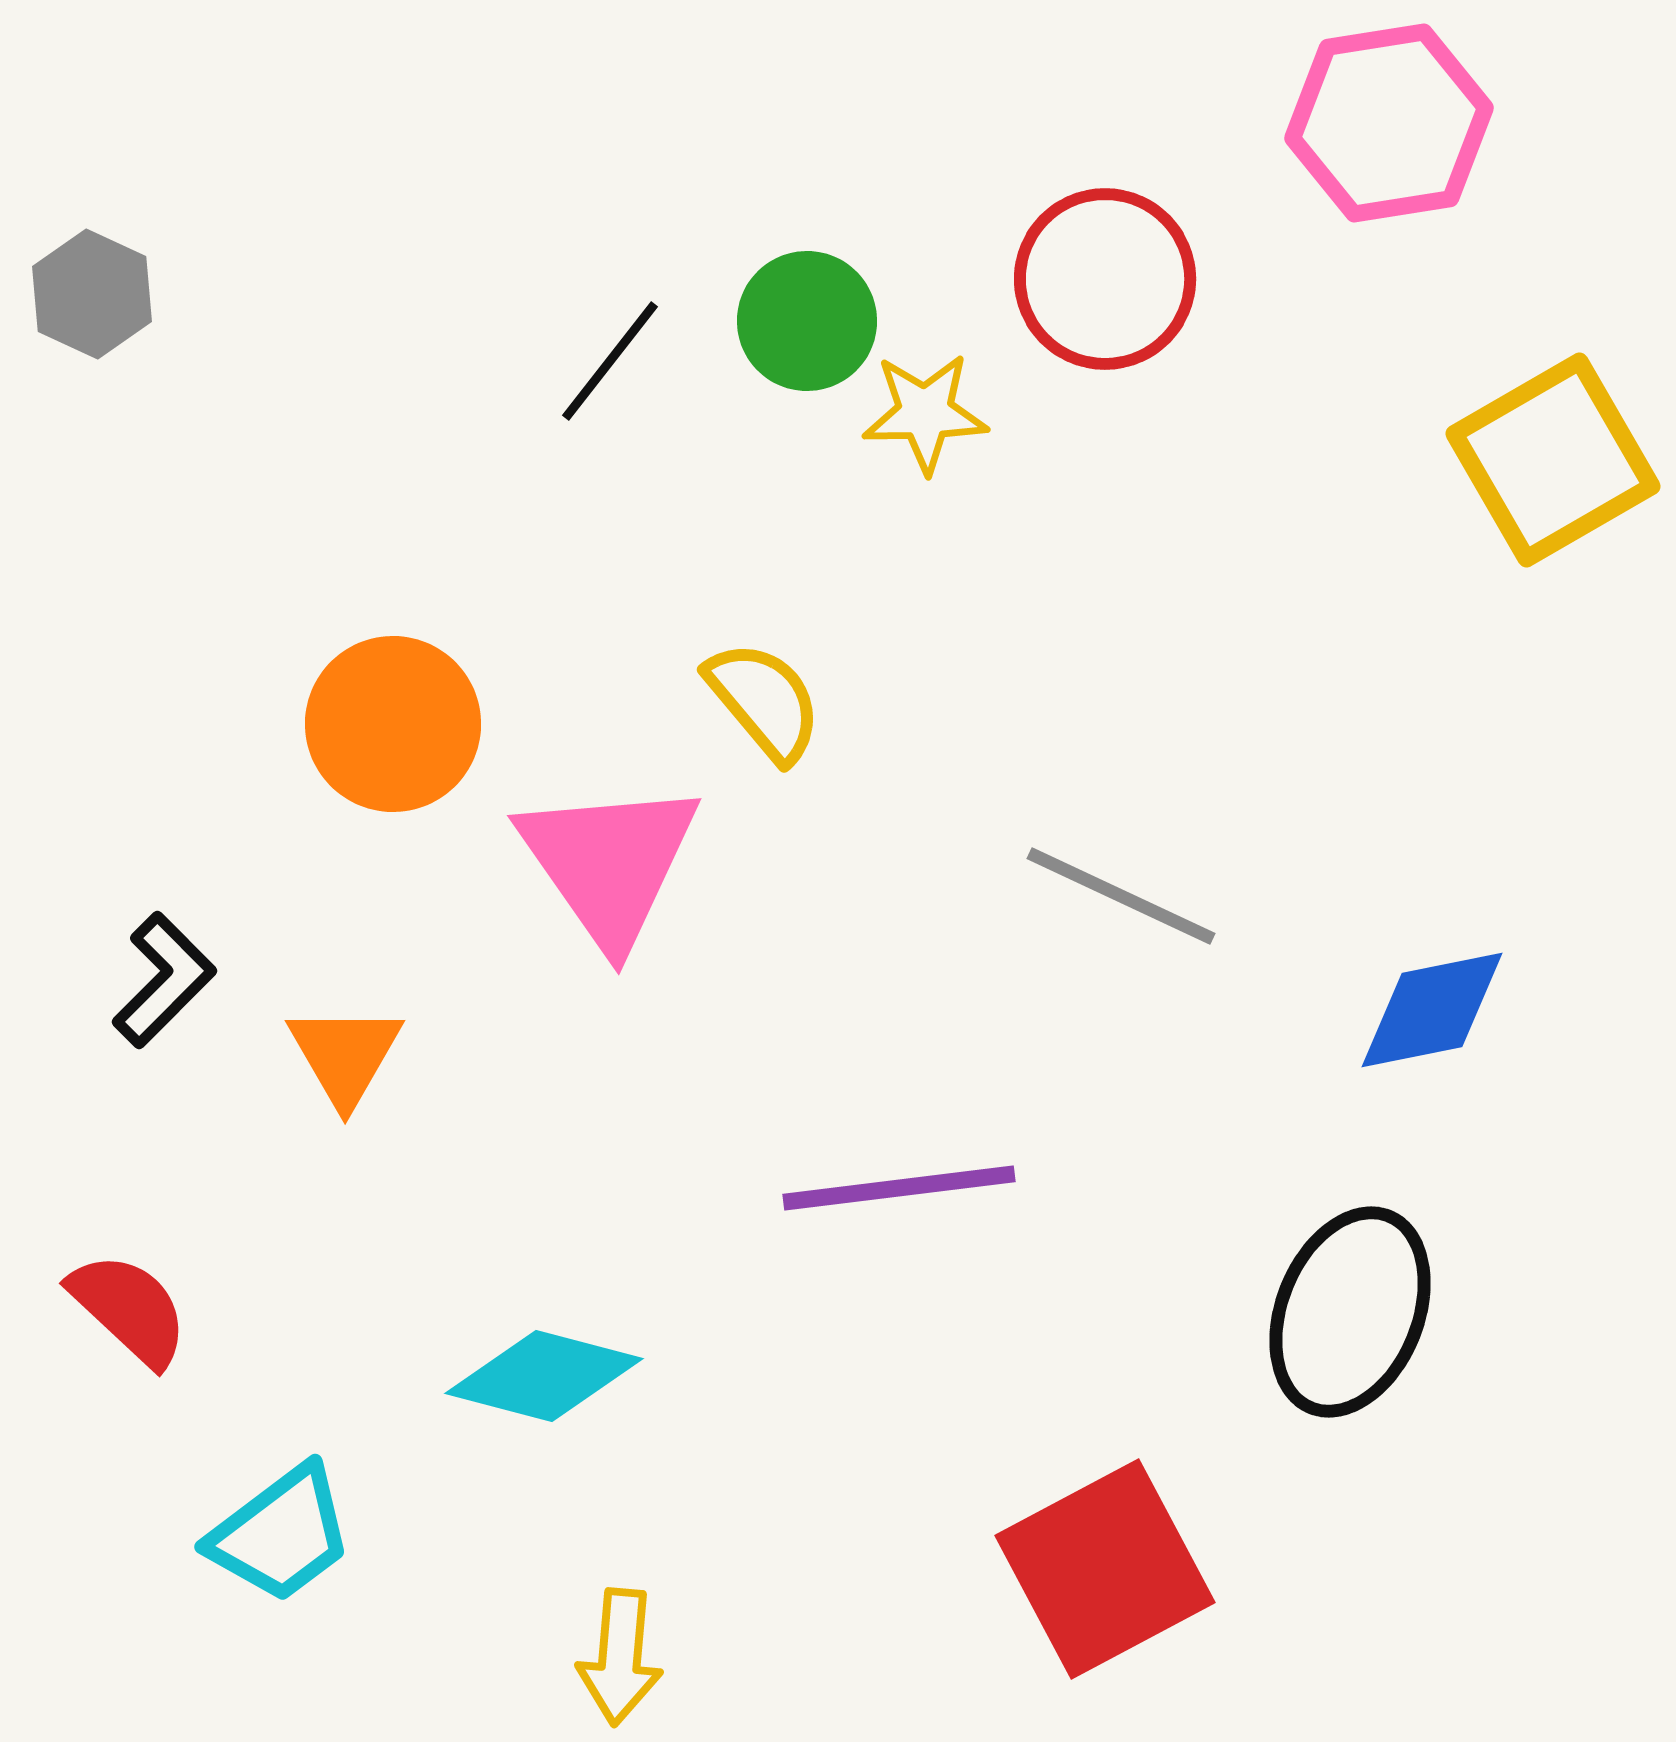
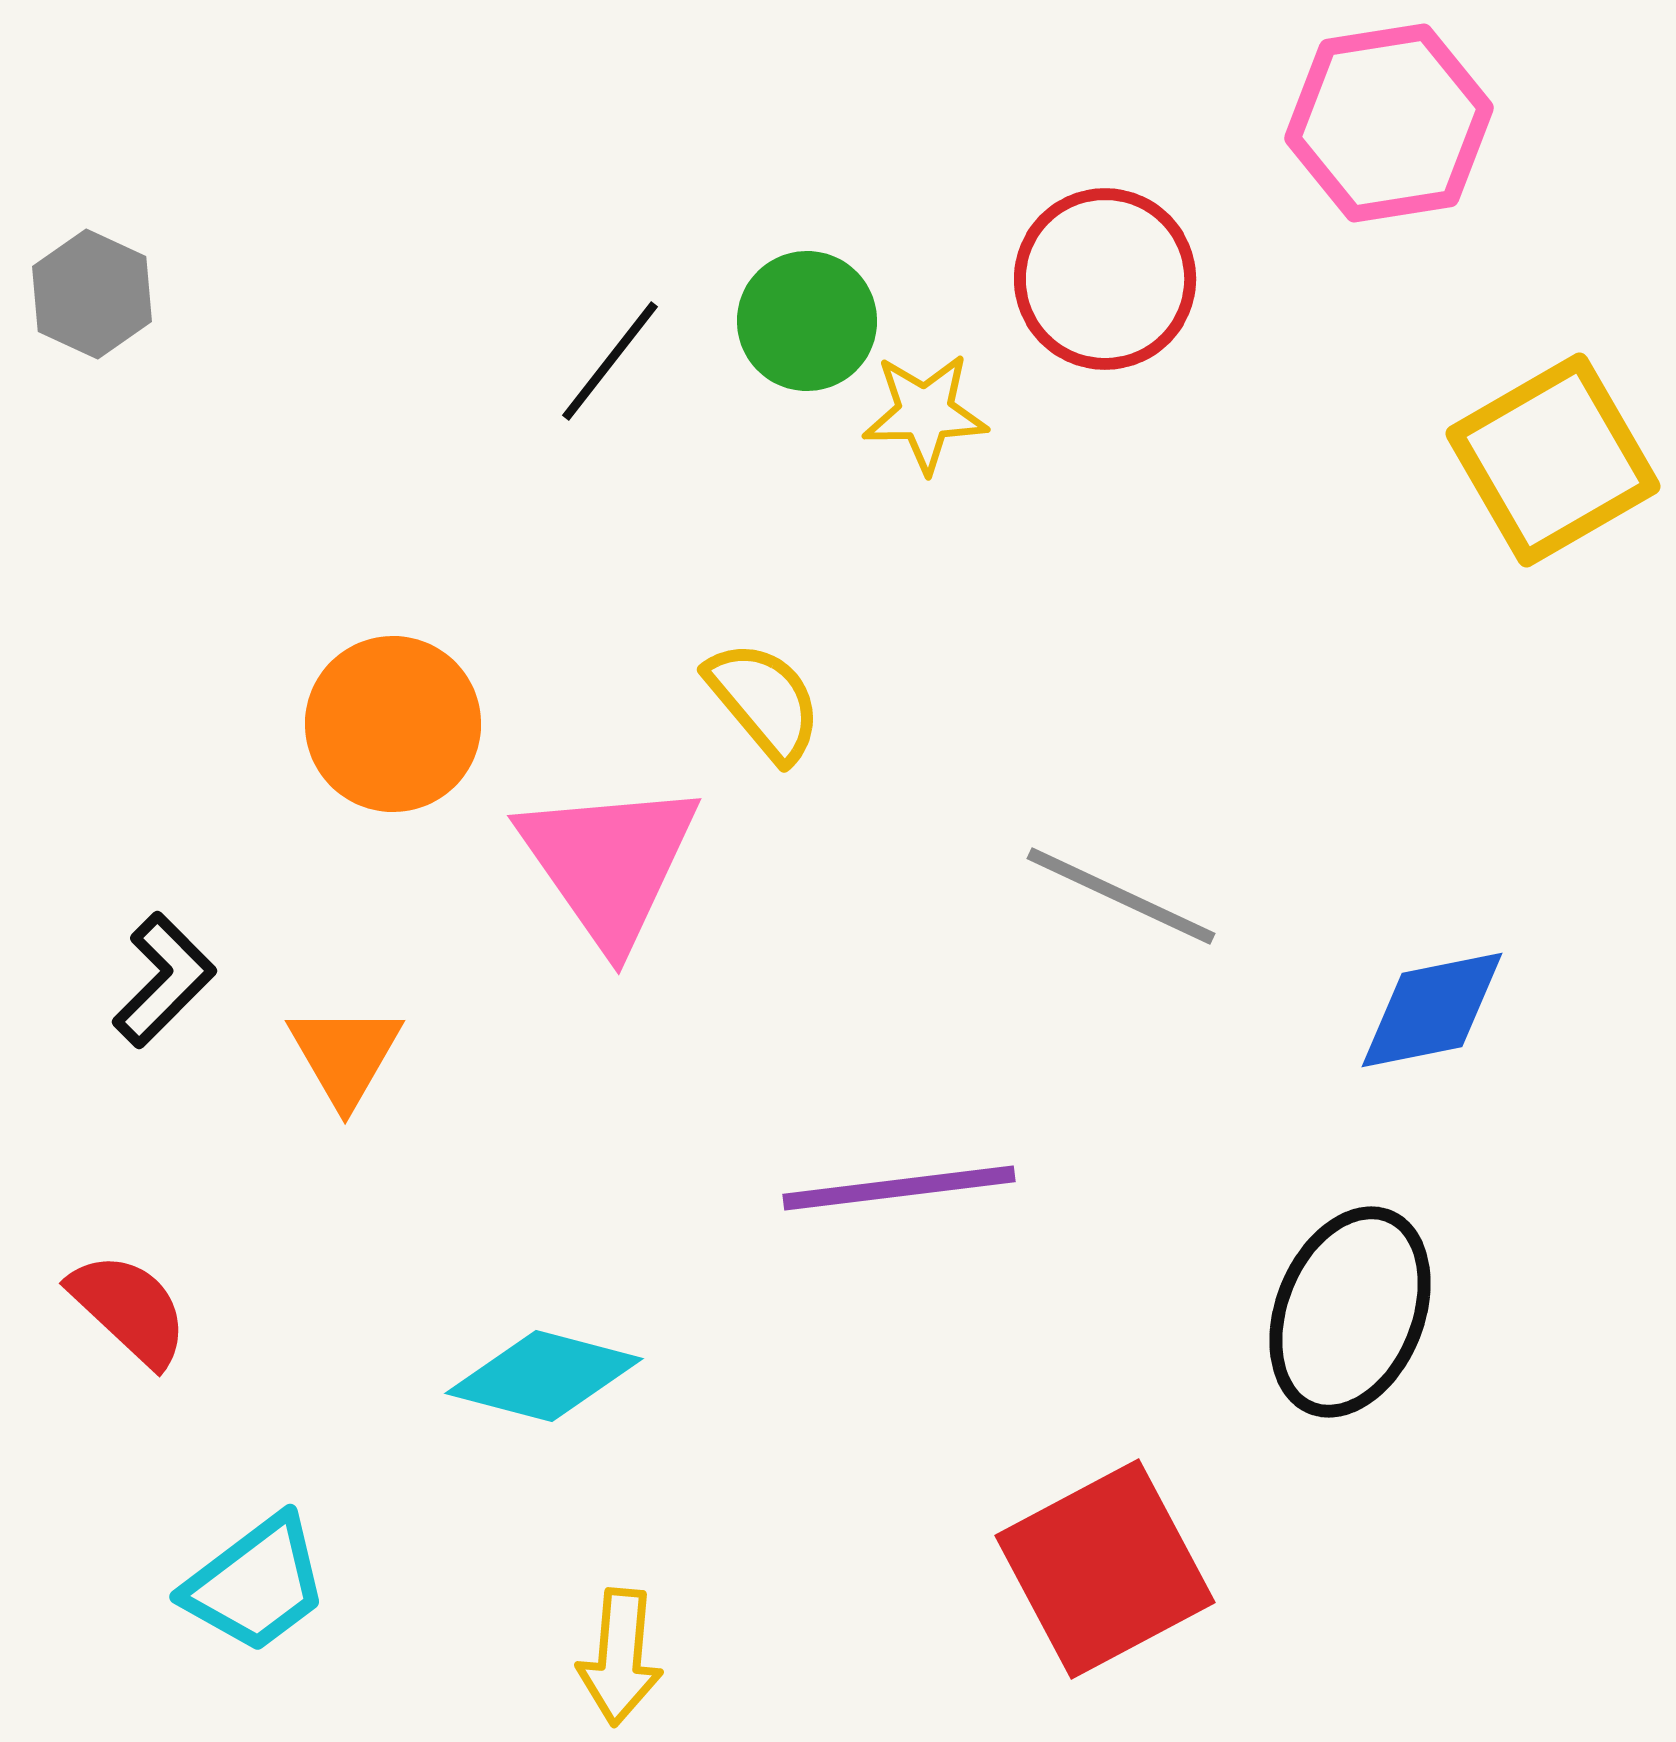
cyan trapezoid: moved 25 px left, 50 px down
